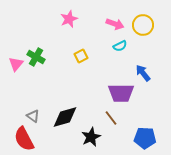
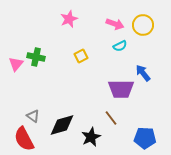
green cross: rotated 18 degrees counterclockwise
purple trapezoid: moved 4 px up
black diamond: moved 3 px left, 8 px down
